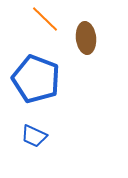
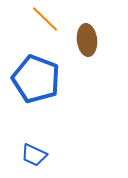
brown ellipse: moved 1 px right, 2 px down
blue trapezoid: moved 19 px down
